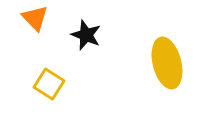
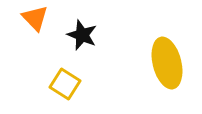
black star: moved 4 px left
yellow square: moved 16 px right
